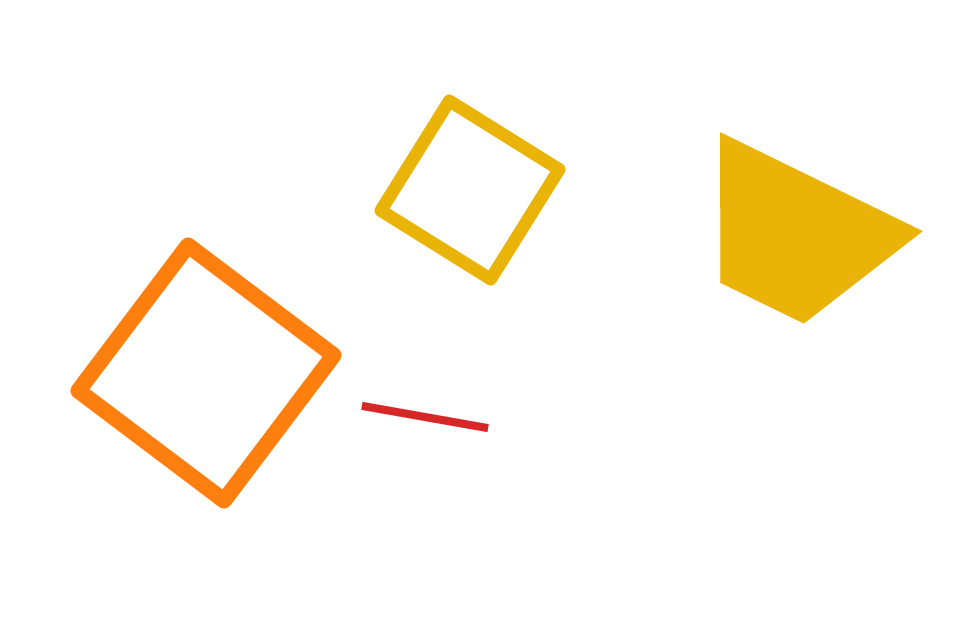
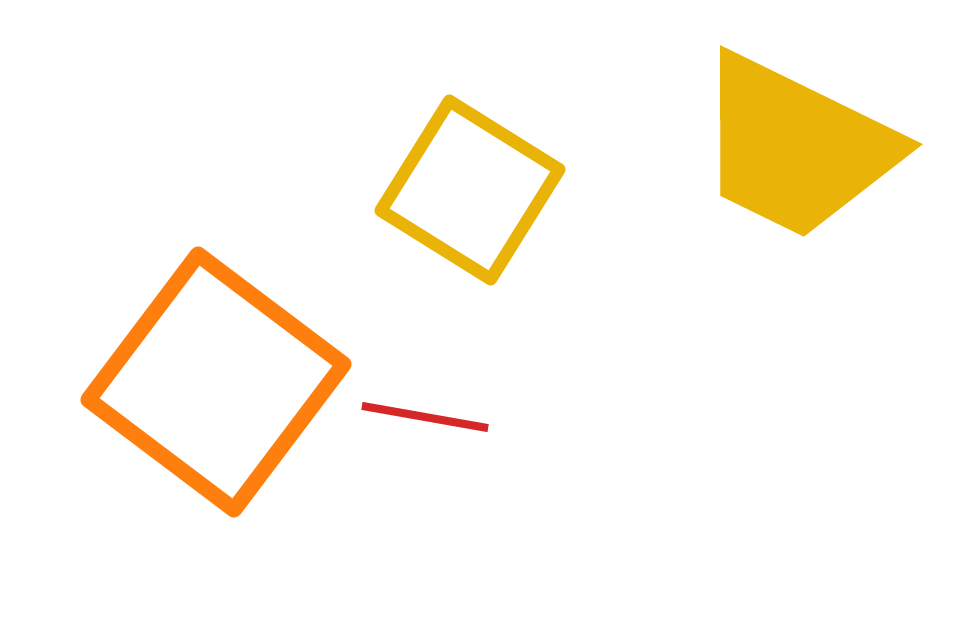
yellow trapezoid: moved 87 px up
orange square: moved 10 px right, 9 px down
